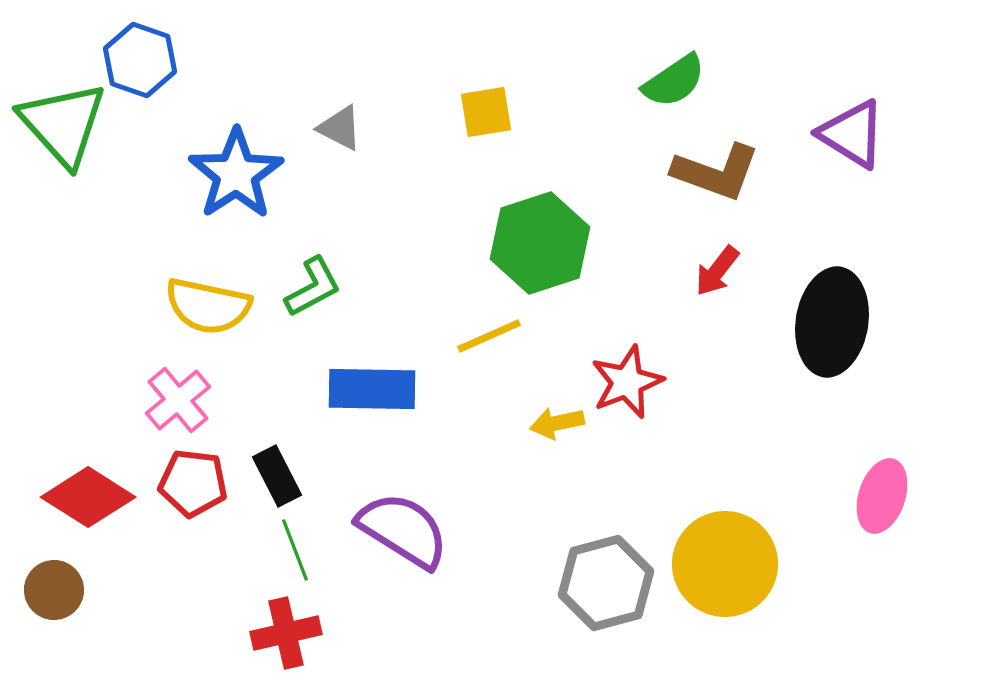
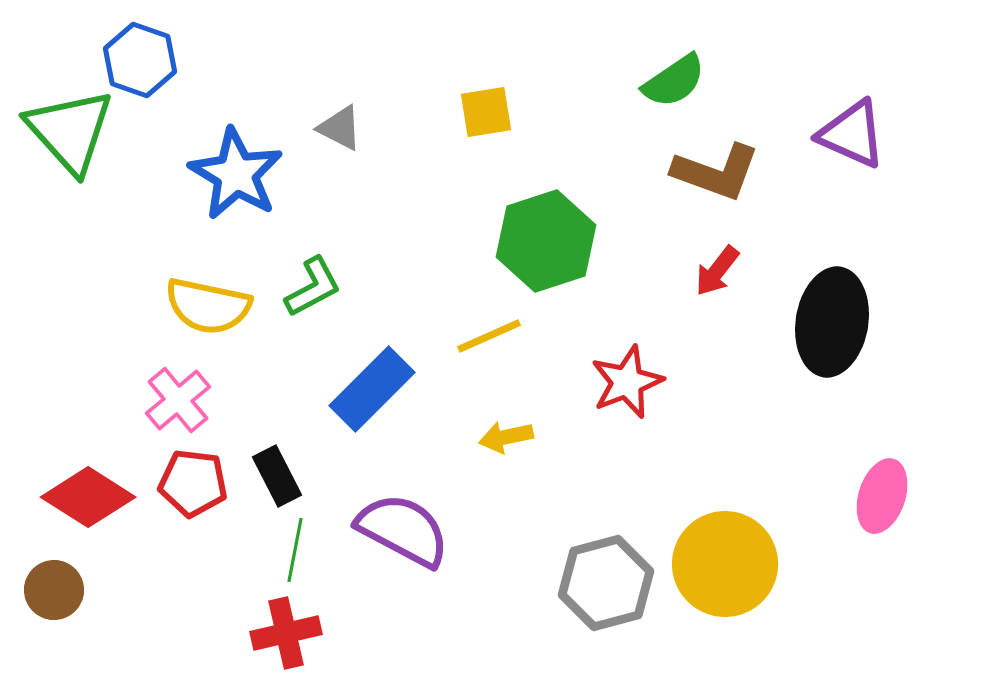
green triangle: moved 7 px right, 7 px down
purple triangle: rotated 8 degrees counterclockwise
blue star: rotated 8 degrees counterclockwise
green hexagon: moved 6 px right, 2 px up
blue rectangle: rotated 46 degrees counterclockwise
yellow arrow: moved 51 px left, 14 px down
purple semicircle: rotated 4 degrees counterclockwise
green line: rotated 32 degrees clockwise
